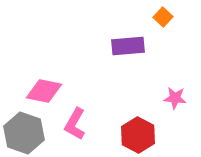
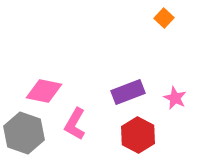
orange square: moved 1 px right, 1 px down
purple rectangle: moved 46 px down; rotated 16 degrees counterclockwise
pink star: rotated 20 degrees clockwise
